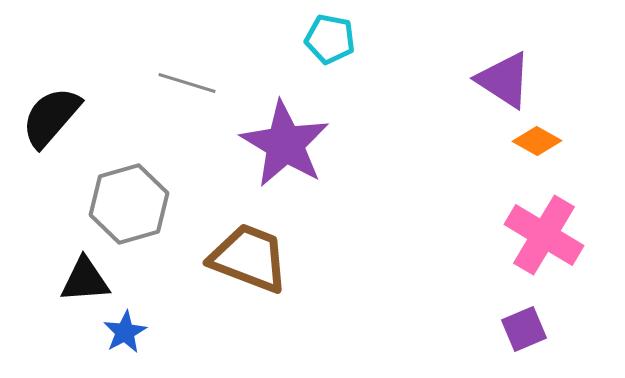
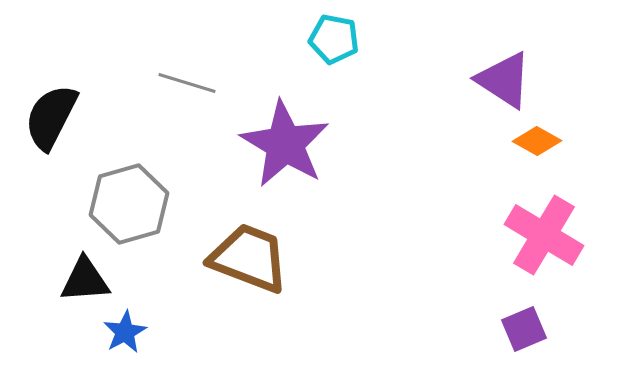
cyan pentagon: moved 4 px right
black semicircle: rotated 14 degrees counterclockwise
